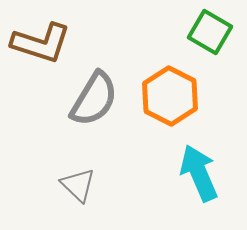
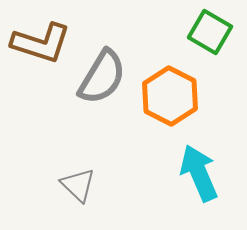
gray semicircle: moved 8 px right, 22 px up
